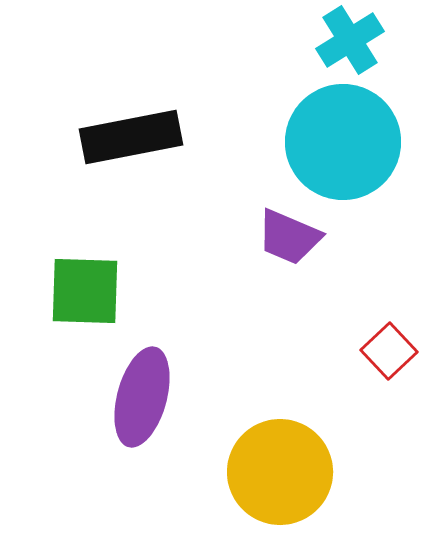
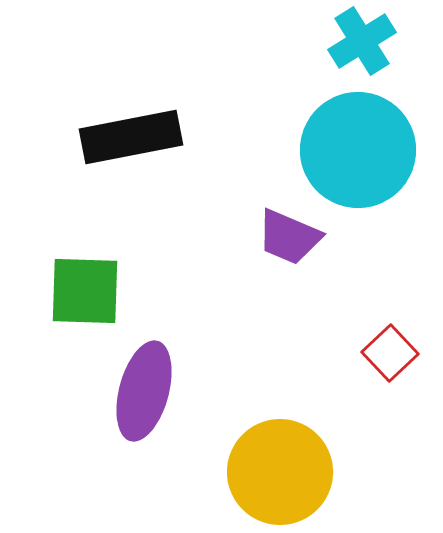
cyan cross: moved 12 px right, 1 px down
cyan circle: moved 15 px right, 8 px down
red square: moved 1 px right, 2 px down
purple ellipse: moved 2 px right, 6 px up
